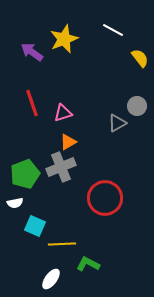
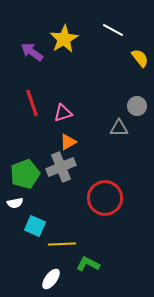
yellow star: rotated 8 degrees counterclockwise
gray triangle: moved 2 px right, 5 px down; rotated 30 degrees clockwise
